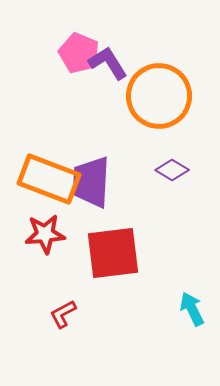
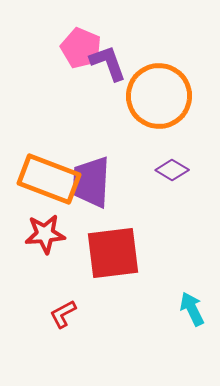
pink pentagon: moved 2 px right, 5 px up
purple L-shape: rotated 12 degrees clockwise
